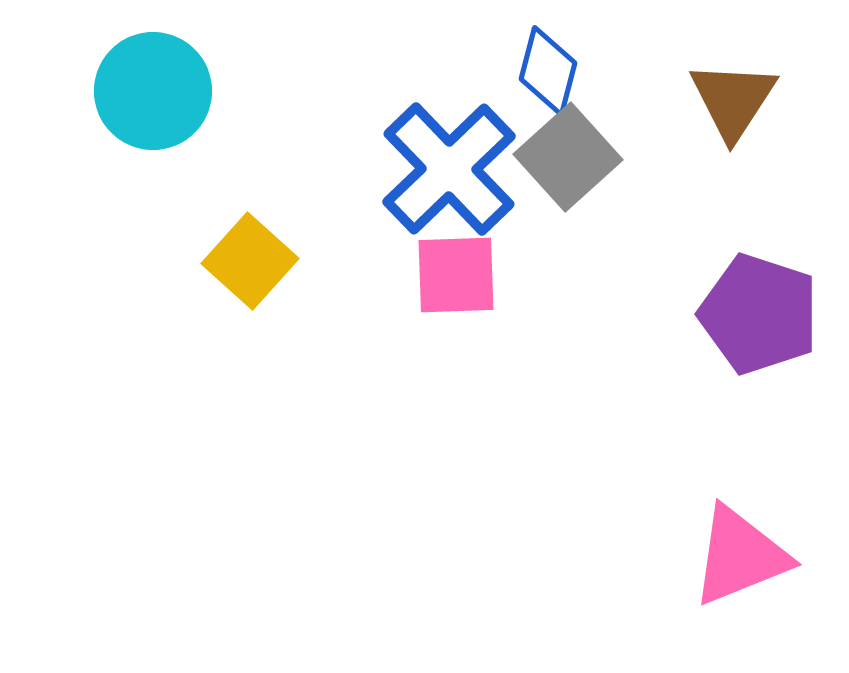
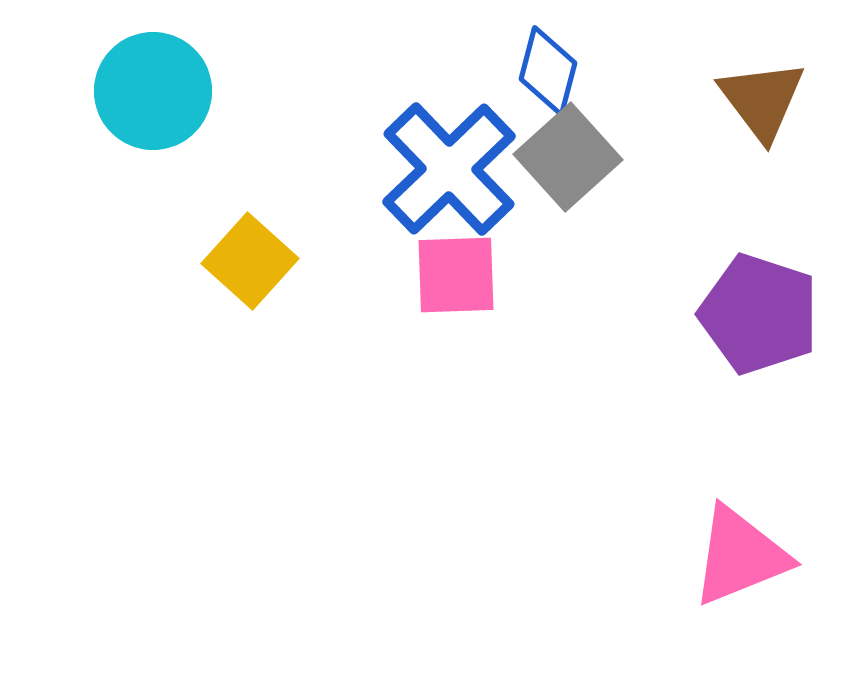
brown triangle: moved 29 px right; rotated 10 degrees counterclockwise
